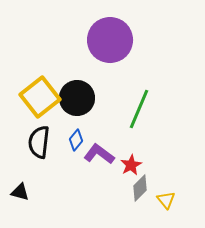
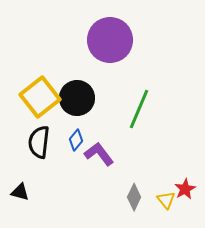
purple L-shape: rotated 16 degrees clockwise
red star: moved 54 px right, 24 px down
gray diamond: moved 6 px left, 9 px down; rotated 20 degrees counterclockwise
